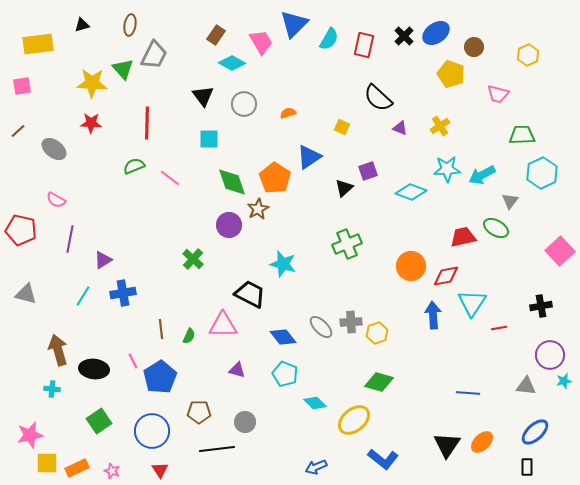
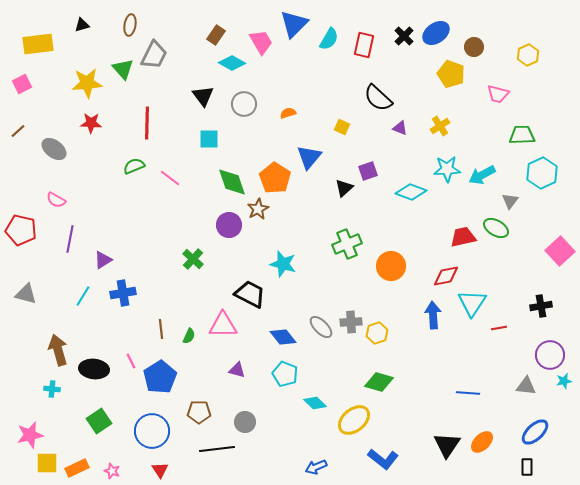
yellow star at (92, 83): moved 5 px left; rotated 8 degrees counterclockwise
pink square at (22, 86): moved 2 px up; rotated 18 degrees counterclockwise
blue triangle at (309, 157): rotated 16 degrees counterclockwise
orange circle at (411, 266): moved 20 px left
pink line at (133, 361): moved 2 px left
